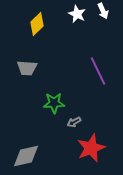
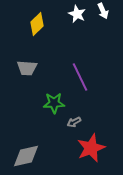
purple line: moved 18 px left, 6 px down
